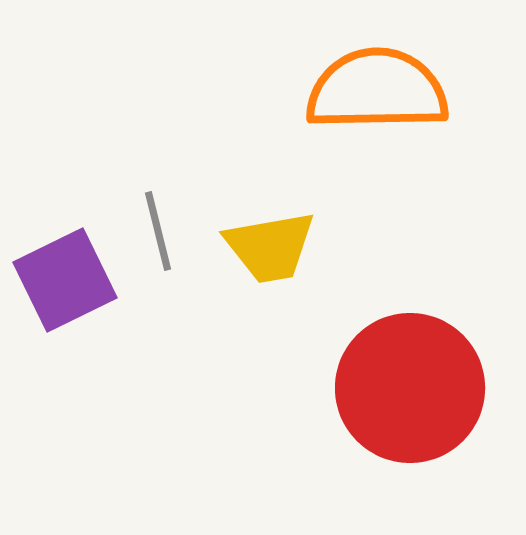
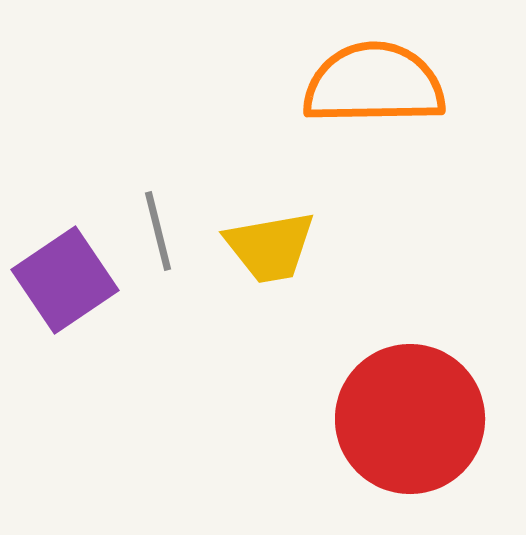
orange semicircle: moved 3 px left, 6 px up
purple square: rotated 8 degrees counterclockwise
red circle: moved 31 px down
